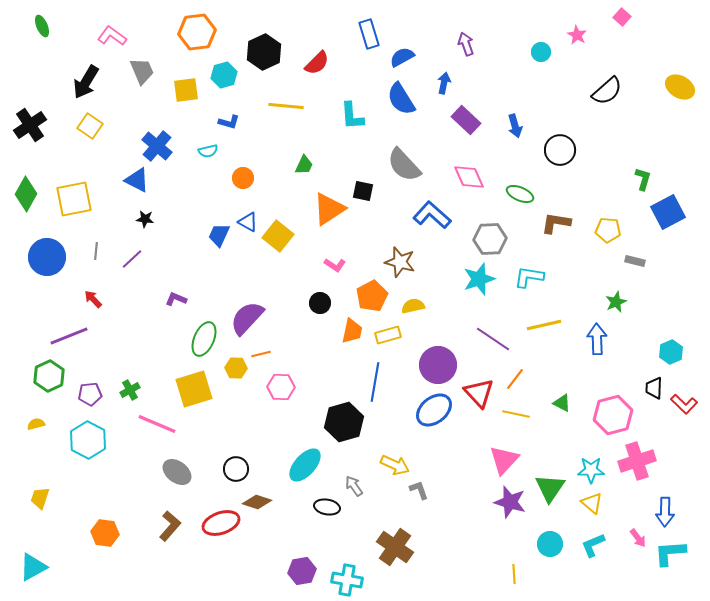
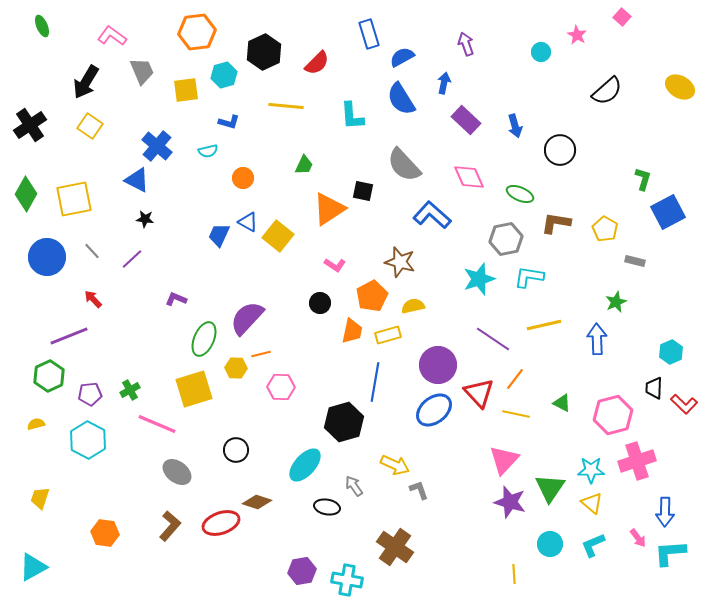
yellow pentagon at (608, 230): moved 3 px left, 1 px up; rotated 25 degrees clockwise
gray hexagon at (490, 239): moved 16 px right; rotated 8 degrees counterclockwise
gray line at (96, 251): moved 4 px left; rotated 48 degrees counterclockwise
black circle at (236, 469): moved 19 px up
